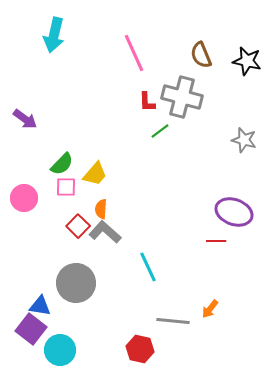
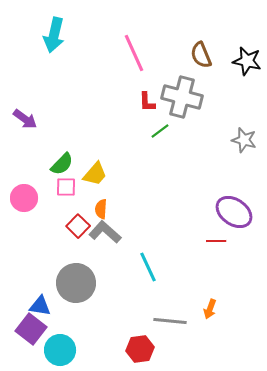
purple ellipse: rotated 15 degrees clockwise
orange arrow: rotated 18 degrees counterclockwise
gray line: moved 3 px left
red hexagon: rotated 20 degrees counterclockwise
